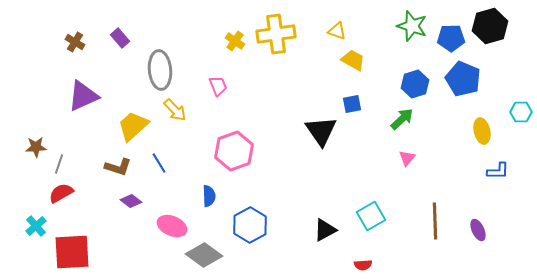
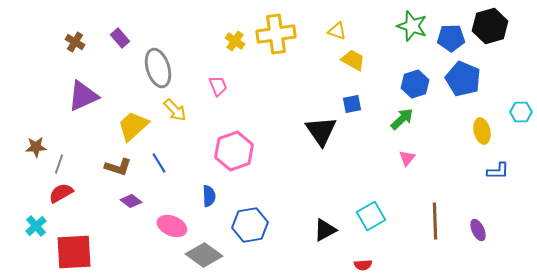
gray ellipse at (160, 70): moved 2 px left, 2 px up; rotated 12 degrees counterclockwise
blue hexagon at (250, 225): rotated 20 degrees clockwise
red square at (72, 252): moved 2 px right
